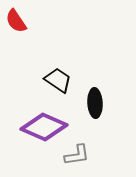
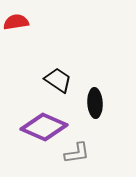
red semicircle: moved 1 px down; rotated 115 degrees clockwise
gray L-shape: moved 2 px up
